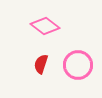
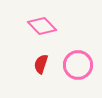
pink diamond: moved 3 px left; rotated 8 degrees clockwise
